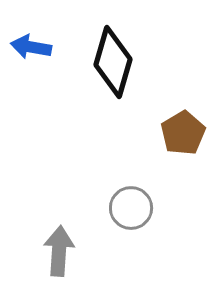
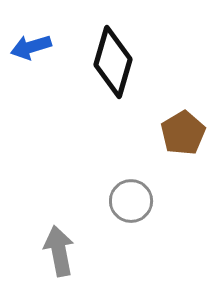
blue arrow: rotated 27 degrees counterclockwise
gray circle: moved 7 px up
gray arrow: rotated 15 degrees counterclockwise
